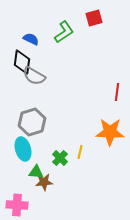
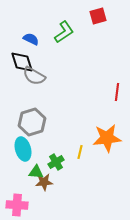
red square: moved 4 px right, 2 px up
black diamond: rotated 25 degrees counterclockwise
orange star: moved 3 px left, 6 px down; rotated 8 degrees counterclockwise
green cross: moved 4 px left, 4 px down; rotated 14 degrees clockwise
